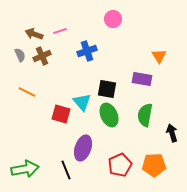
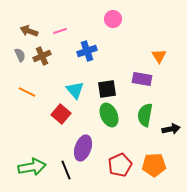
brown arrow: moved 5 px left, 3 px up
black square: rotated 18 degrees counterclockwise
cyan triangle: moved 7 px left, 12 px up
red square: rotated 24 degrees clockwise
black arrow: moved 1 px left, 4 px up; rotated 96 degrees clockwise
green arrow: moved 7 px right, 2 px up
